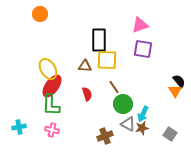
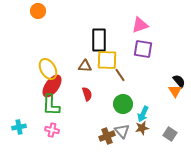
orange circle: moved 2 px left, 3 px up
brown line: moved 6 px right, 12 px up
gray triangle: moved 6 px left, 7 px down; rotated 21 degrees clockwise
brown cross: moved 2 px right
